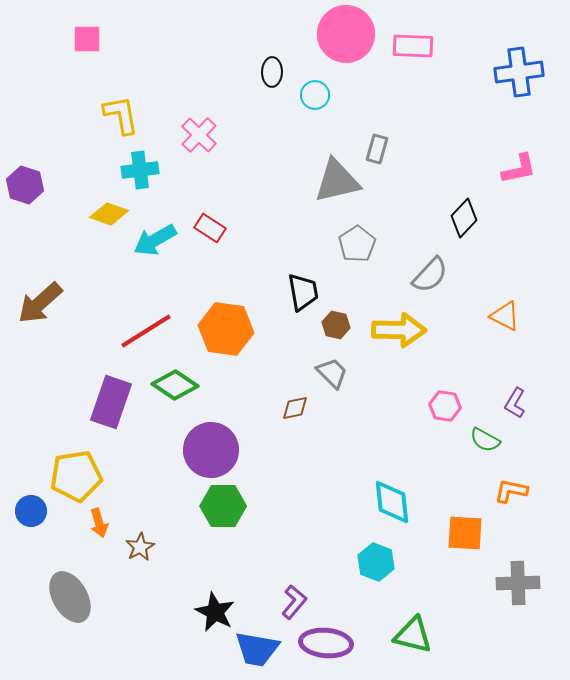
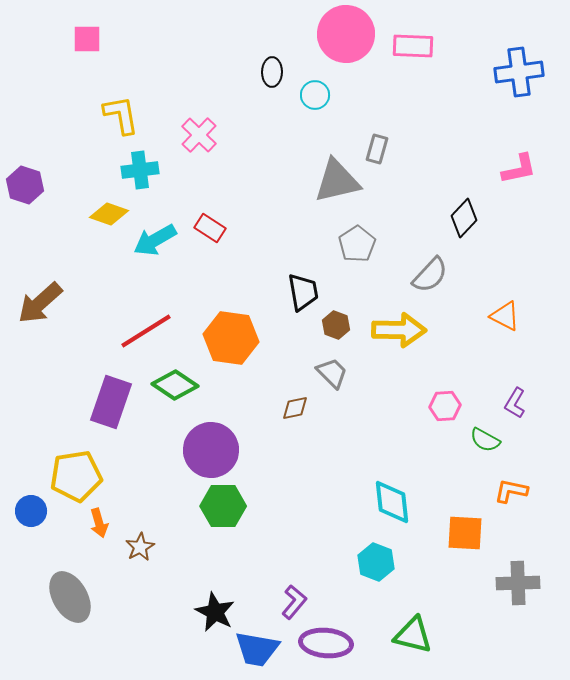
brown hexagon at (336, 325): rotated 8 degrees clockwise
orange hexagon at (226, 329): moved 5 px right, 9 px down
pink hexagon at (445, 406): rotated 12 degrees counterclockwise
